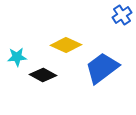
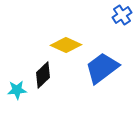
cyan star: moved 33 px down
black diamond: rotated 72 degrees counterclockwise
